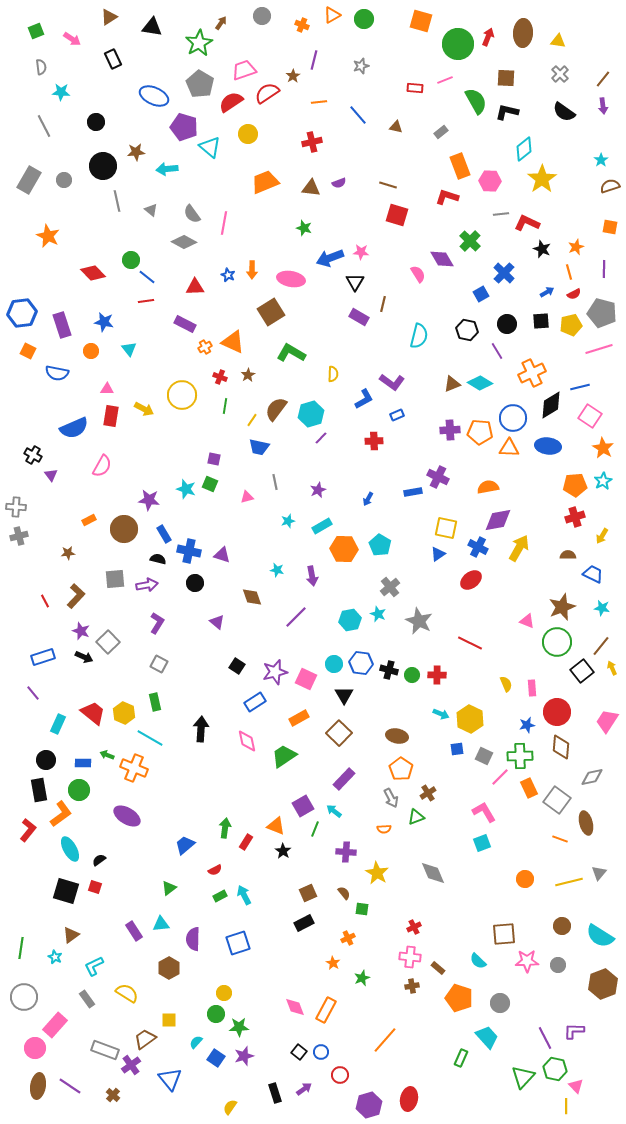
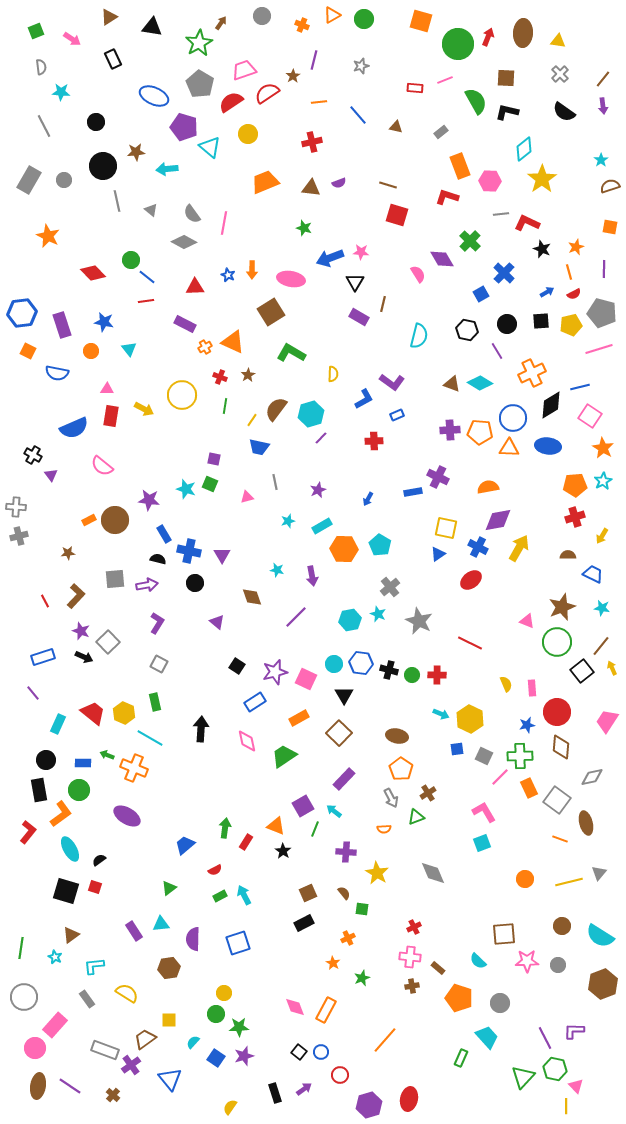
brown triangle at (452, 384): rotated 42 degrees clockwise
pink semicircle at (102, 466): rotated 100 degrees clockwise
brown circle at (124, 529): moved 9 px left, 9 px up
purple triangle at (222, 555): rotated 42 degrees clockwise
red L-shape at (28, 830): moved 2 px down
cyan L-shape at (94, 966): rotated 20 degrees clockwise
brown hexagon at (169, 968): rotated 20 degrees clockwise
cyan semicircle at (196, 1042): moved 3 px left
